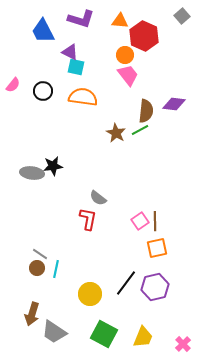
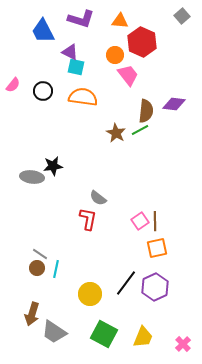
red hexagon: moved 2 px left, 6 px down
orange circle: moved 10 px left
gray ellipse: moved 4 px down
purple hexagon: rotated 12 degrees counterclockwise
